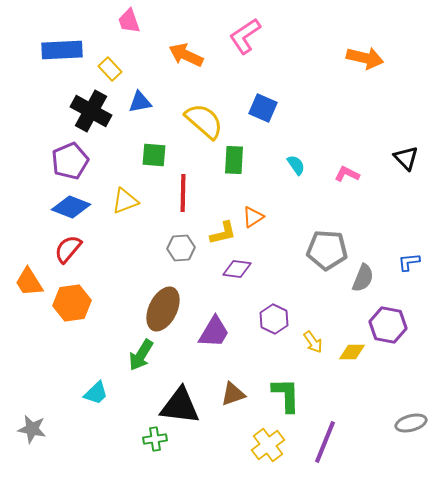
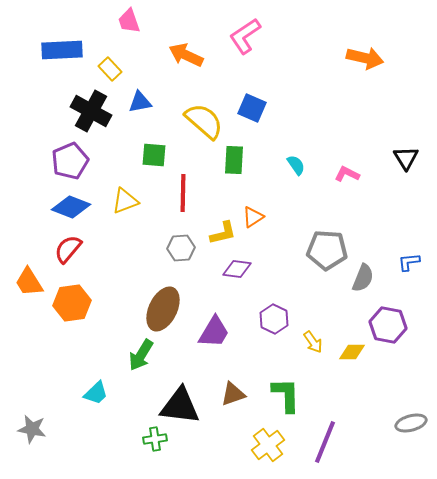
blue square at (263, 108): moved 11 px left
black triangle at (406, 158): rotated 12 degrees clockwise
